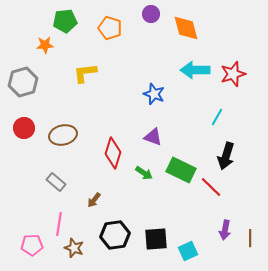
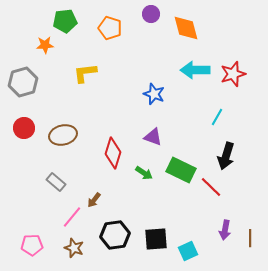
pink line: moved 13 px right, 7 px up; rotated 30 degrees clockwise
